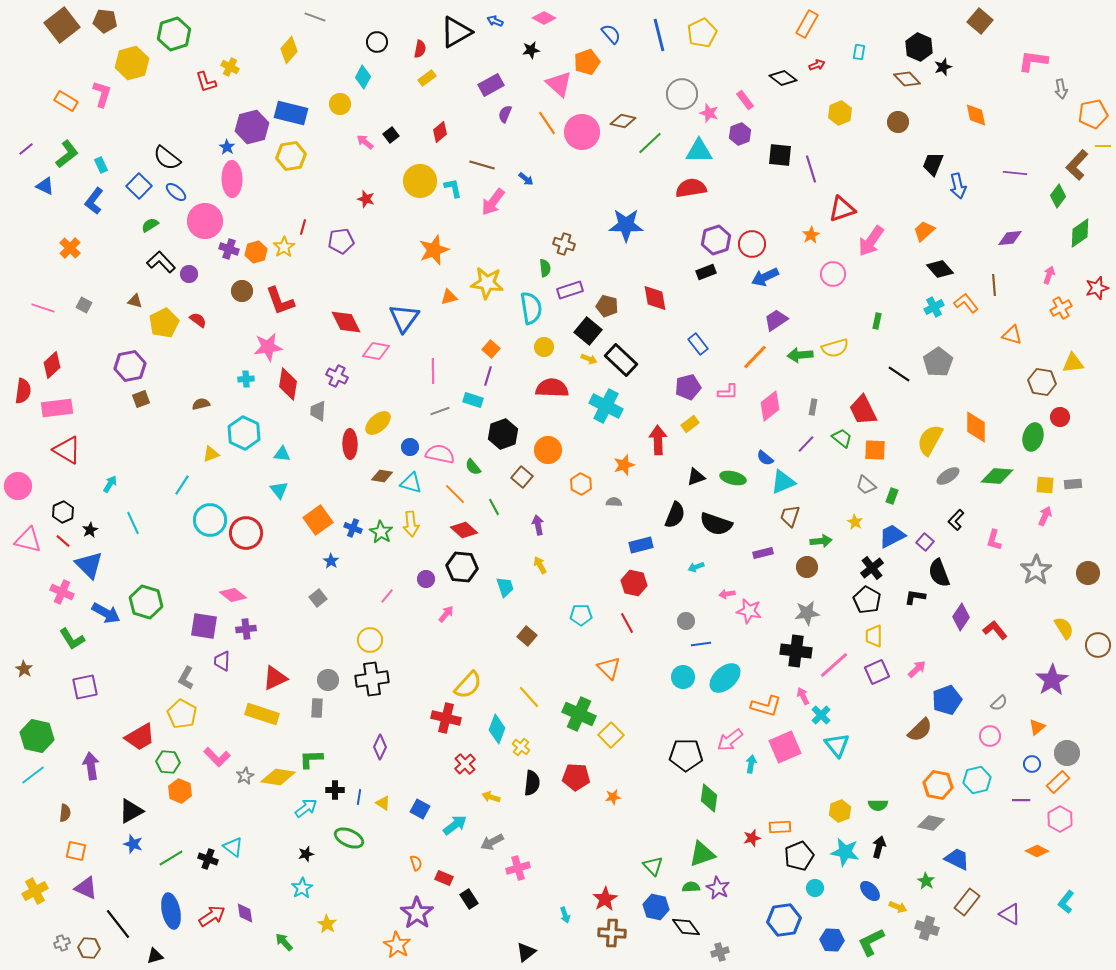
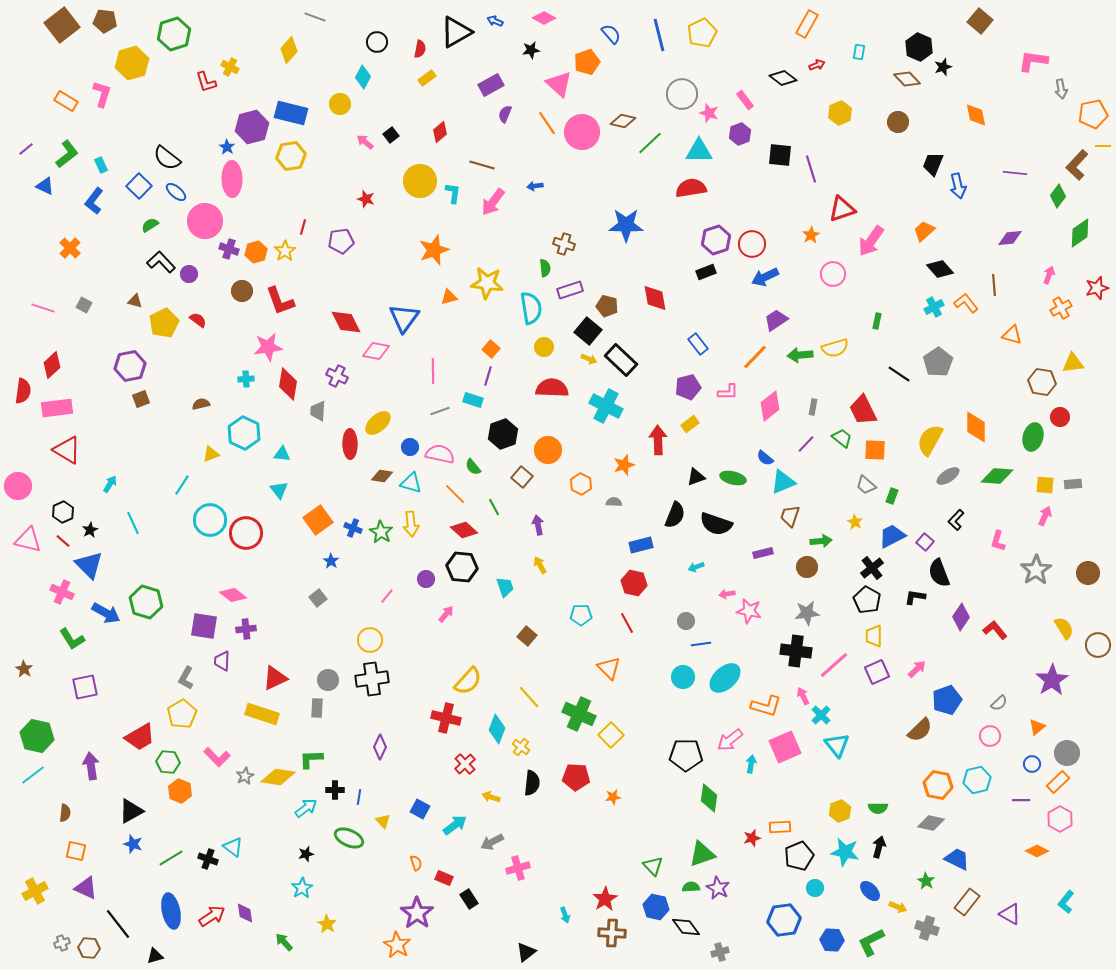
blue arrow at (526, 179): moved 9 px right, 7 px down; rotated 133 degrees clockwise
cyan L-shape at (453, 188): moved 5 px down; rotated 20 degrees clockwise
yellow star at (284, 247): moved 1 px right, 4 px down
pink L-shape at (994, 540): moved 4 px right, 1 px down
yellow semicircle at (468, 685): moved 4 px up
yellow pentagon at (182, 714): rotated 12 degrees clockwise
yellow triangle at (383, 803): moved 18 px down; rotated 14 degrees clockwise
green semicircle at (878, 805): moved 3 px down
